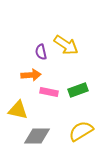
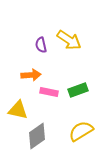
yellow arrow: moved 3 px right, 5 px up
purple semicircle: moved 7 px up
gray diamond: rotated 36 degrees counterclockwise
